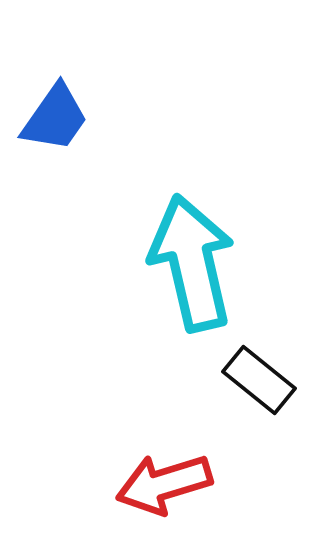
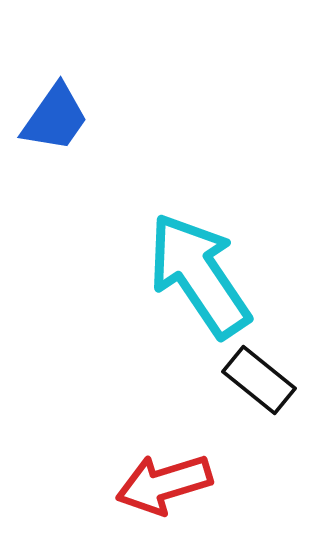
cyan arrow: moved 7 px right, 12 px down; rotated 21 degrees counterclockwise
